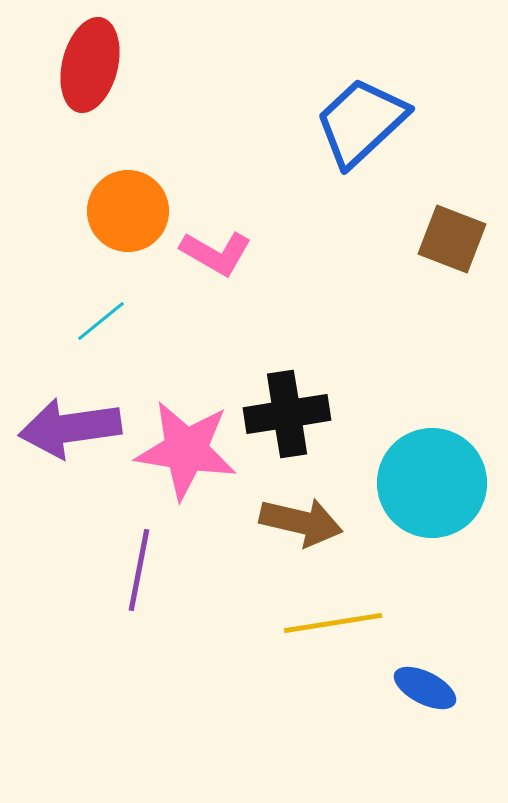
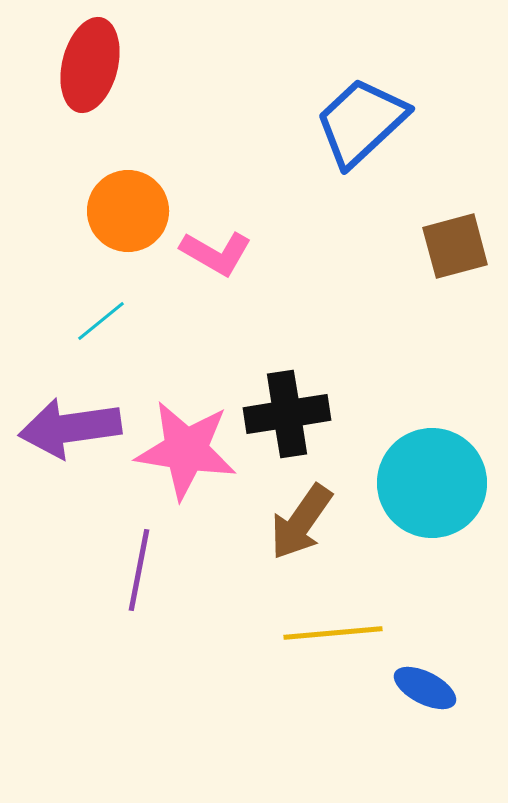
brown square: moved 3 px right, 7 px down; rotated 36 degrees counterclockwise
brown arrow: rotated 112 degrees clockwise
yellow line: moved 10 px down; rotated 4 degrees clockwise
